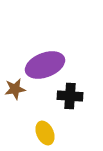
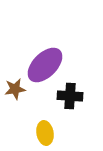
purple ellipse: rotated 24 degrees counterclockwise
yellow ellipse: rotated 15 degrees clockwise
